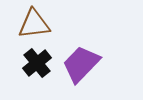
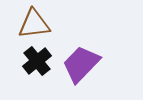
black cross: moved 2 px up
